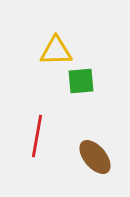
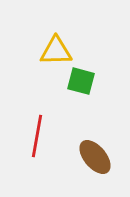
green square: rotated 20 degrees clockwise
